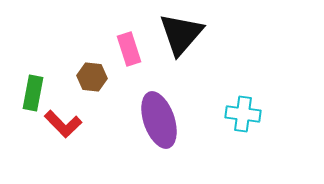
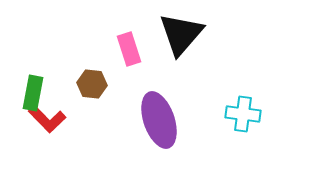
brown hexagon: moved 7 px down
red L-shape: moved 16 px left, 5 px up
